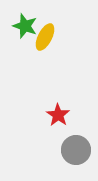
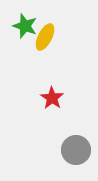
red star: moved 6 px left, 17 px up
